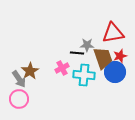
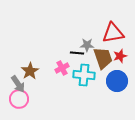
blue circle: moved 2 px right, 9 px down
gray arrow: moved 1 px left, 5 px down
